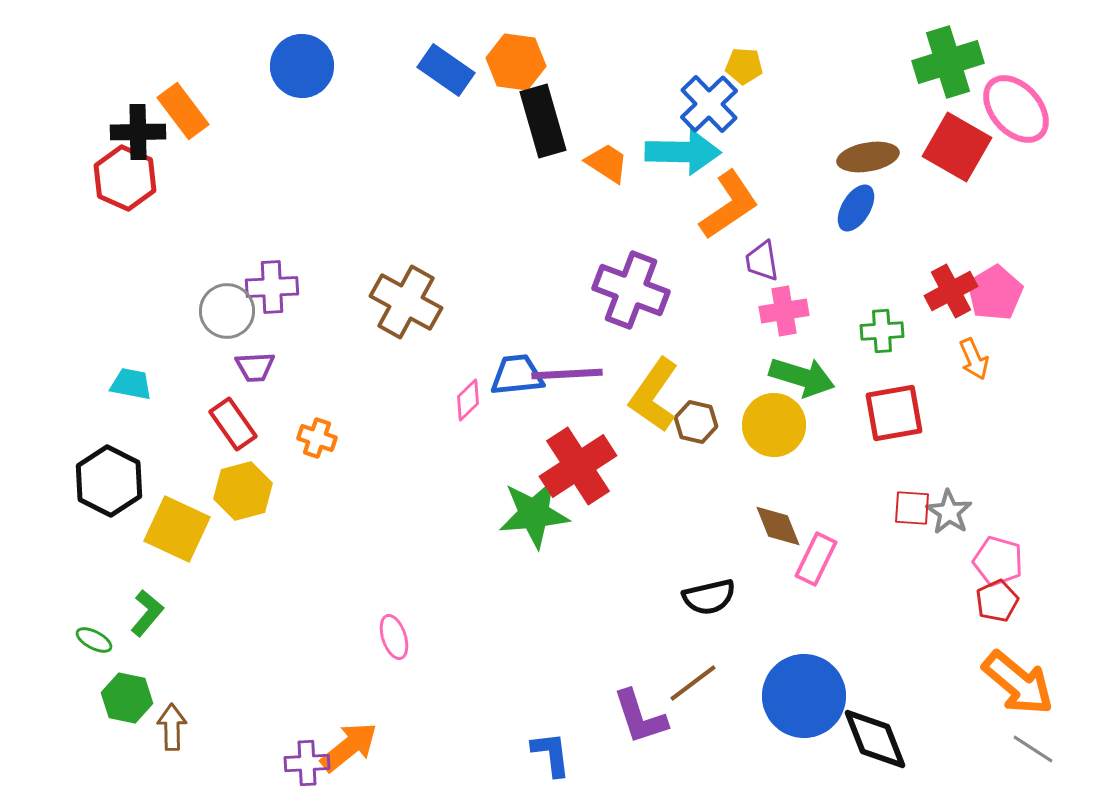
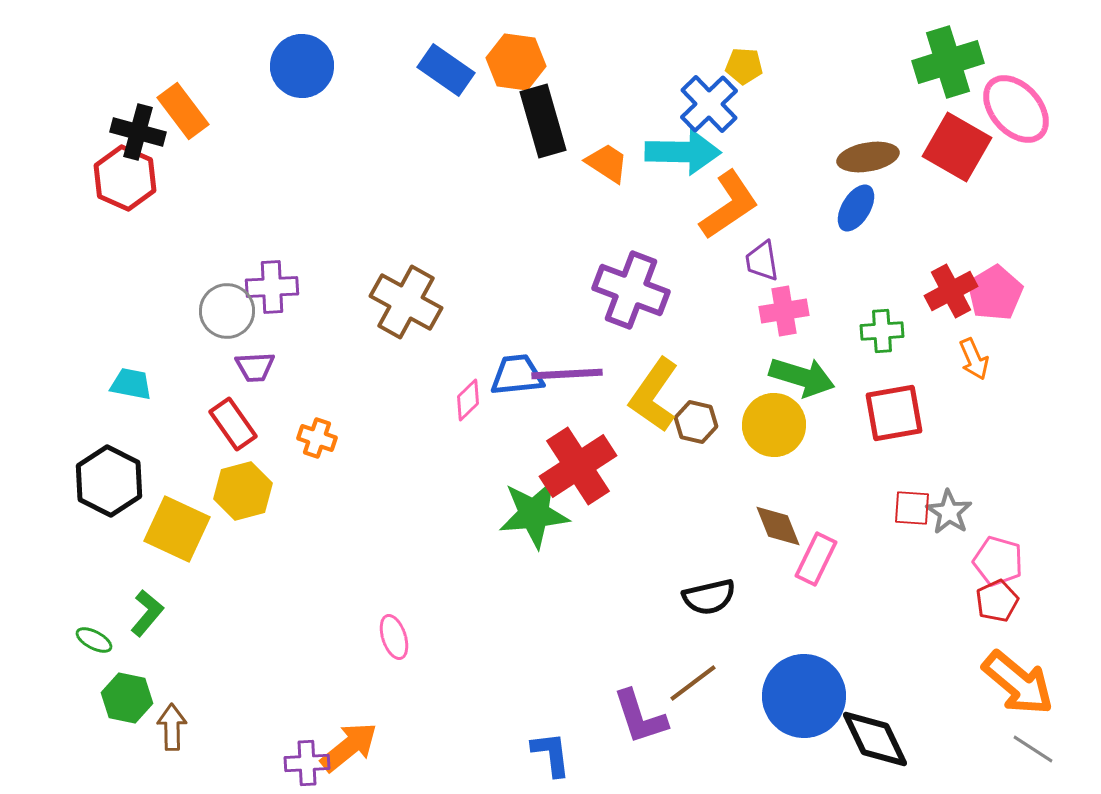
black cross at (138, 132): rotated 16 degrees clockwise
black diamond at (875, 739): rotated 4 degrees counterclockwise
